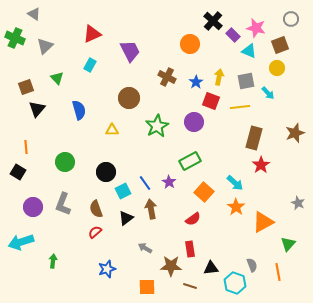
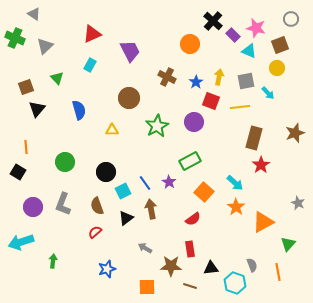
brown semicircle at (96, 209): moved 1 px right, 3 px up
